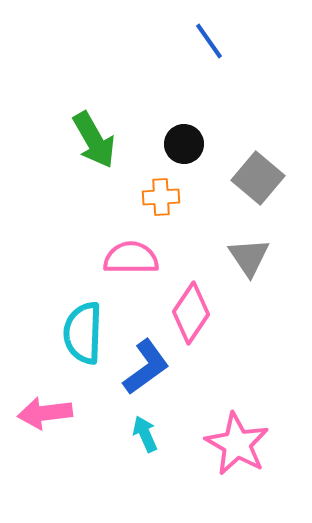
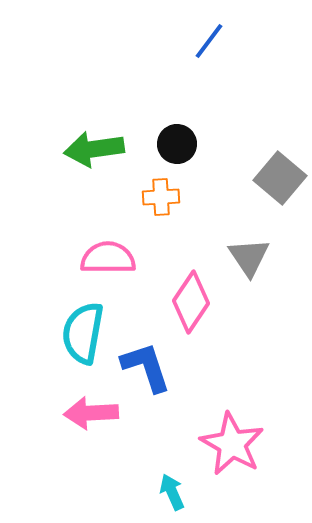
blue line: rotated 72 degrees clockwise
green arrow: moved 9 px down; rotated 112 degrees clockwise
black circle: moved 7 px left
gray square: moved 22 px right
pink semicircle: moved 23 px left
pink diamond: moved 11 px up
cyan semicircle: rotated 8 degrees clockwise
blue L-shape: rotated 72 degrees counterclockwise
pink arrow: moved 46 px right; rotated 4 degrees clockwise
cyan arrow: moved 27 px right, 58 px down
pink star: moved 5 px left
